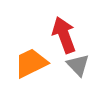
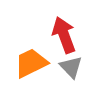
gray triangle: moved 7 px left, 2 px down
